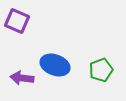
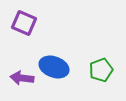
purple square: moved 7 px right, 2 px down
blue ellipse: moved 1 px left, 2 px down
